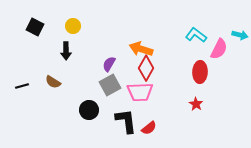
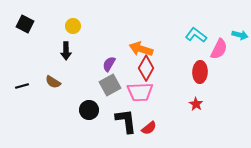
black square: moved 10 px left, 3 px up
